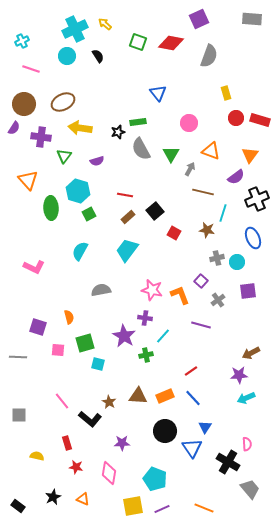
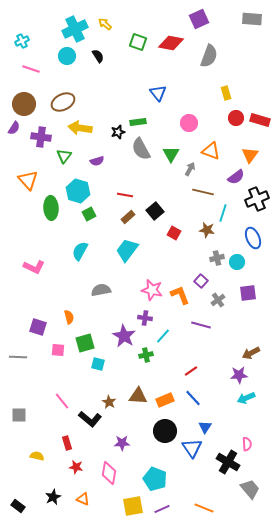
purple square at (248, 291): moved 2 px down
orange rectangle at (165, 396): moved 4 px down
